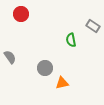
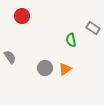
red circle: moved 1 px right, 2 px down
gray rectangle: moved 2 px down
orange triangle: moved 3 px right, 14 px up; rotated 24 degrees counterclockwise
